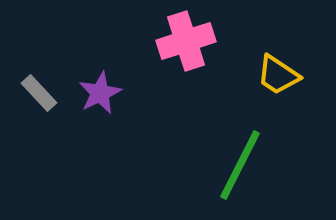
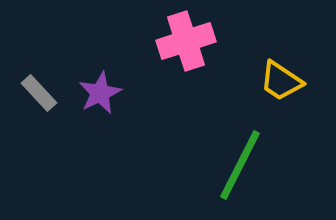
yellow trapezoid: moved 3 px right, 6 px down
